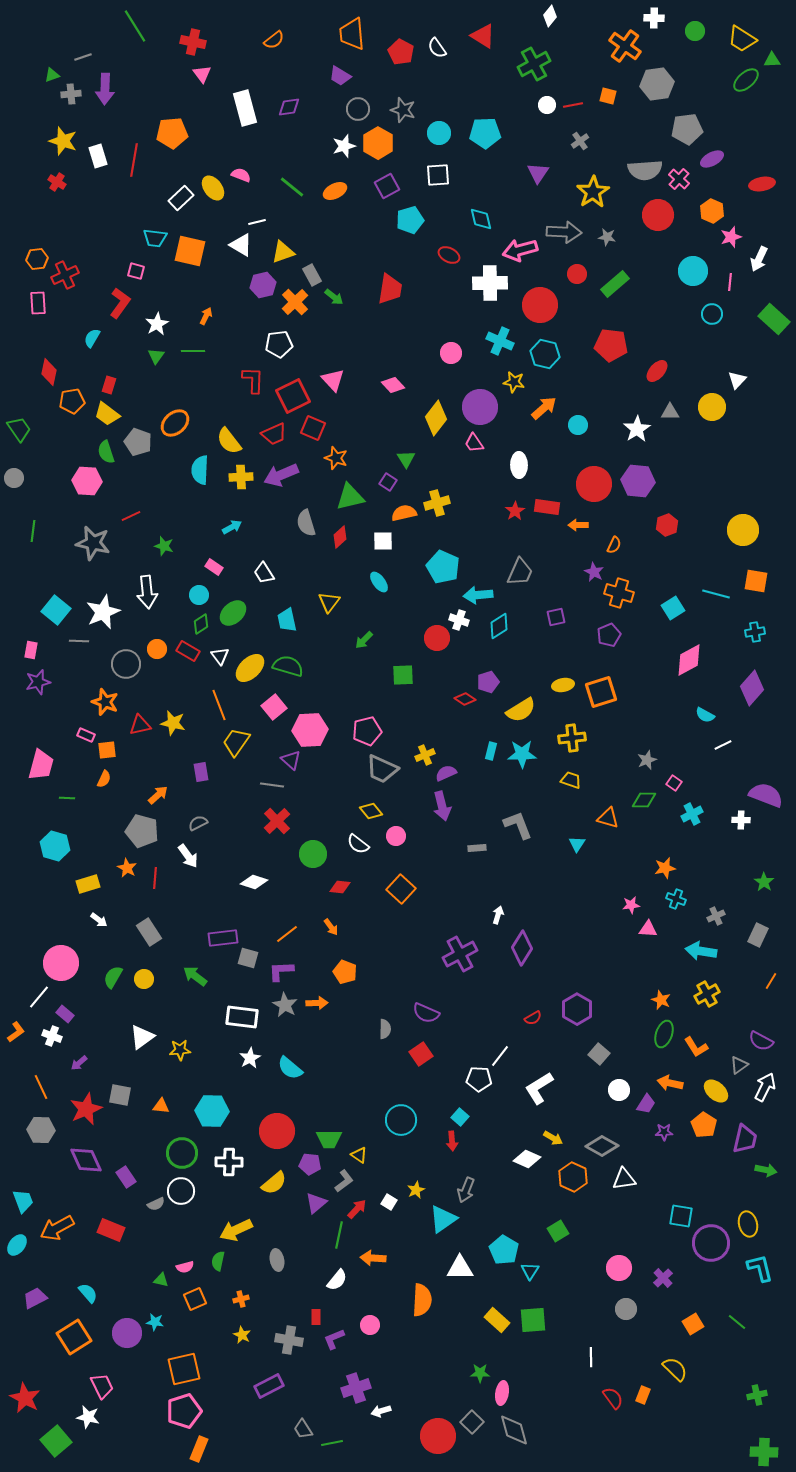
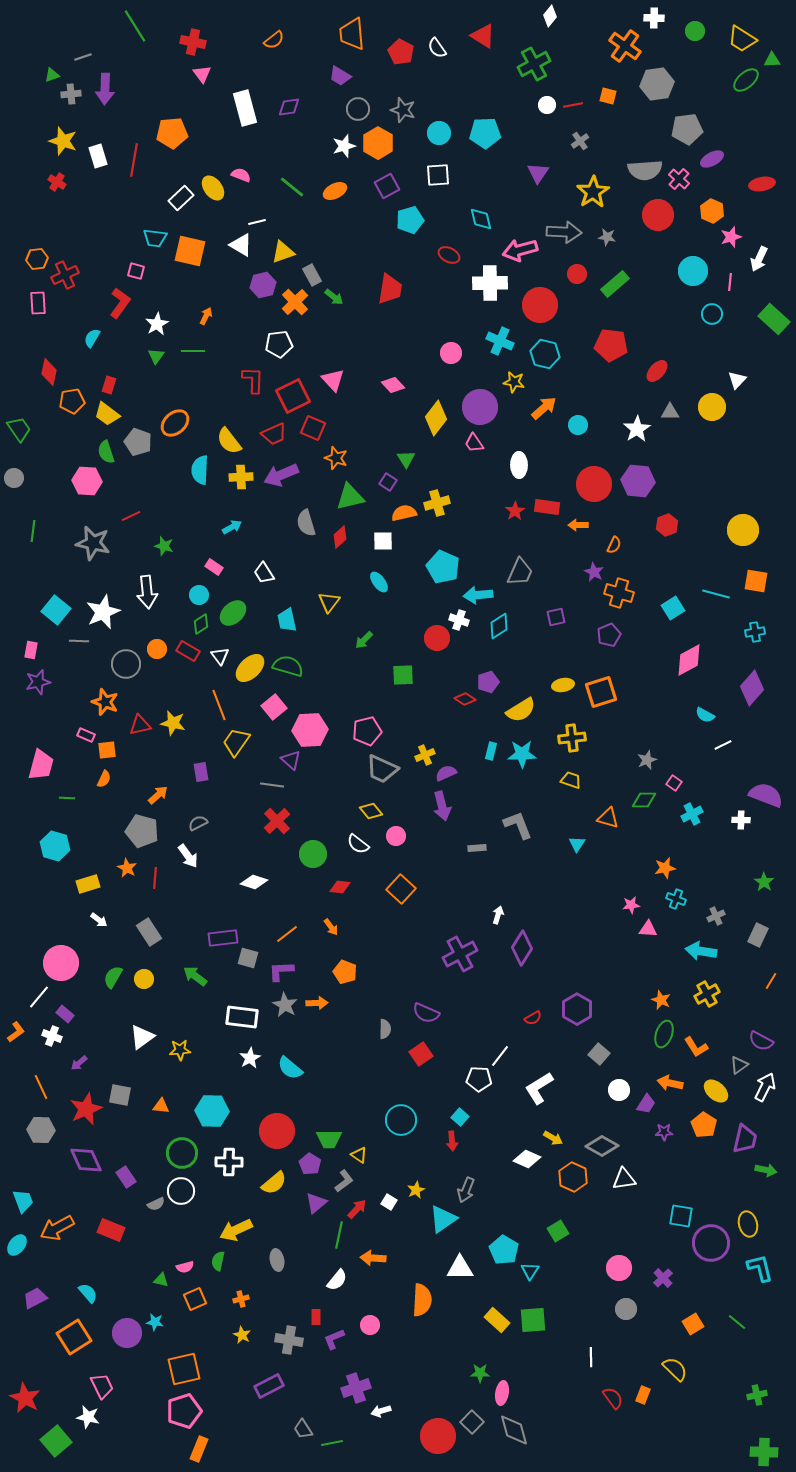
purple pentagon at (310, 1164): rotated 25 degrees clockwise
